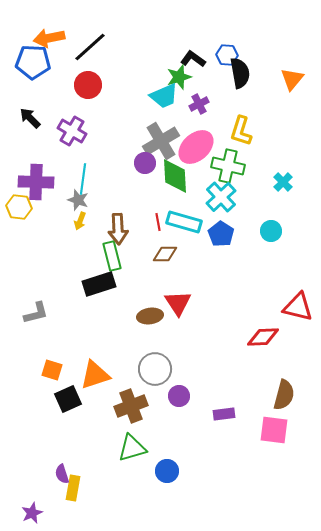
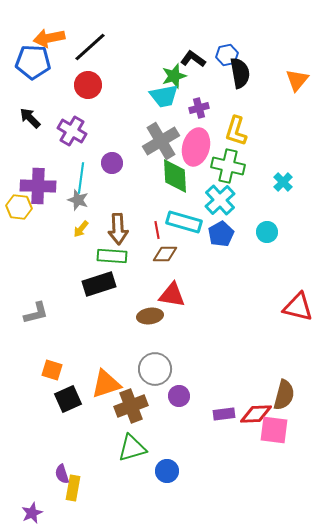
blue hexagon at (227, 55): rotated 15 degrees counterclockwise
green star at (179, 77): moved 5 px left, 1 px up
orange triangle at (292, 79): moved 5 px right, 1 px down
cyan trapezoid at (164, 96): rotated 12 degrees clockwise
purple cross at (199, 104): moved 4 px down; rotated 12 degrees clockwise
yellow L-shape at (241, 131): moved 5 px left
pink ellipse at (196, 147): rotated 33 degrees counterclockwise
purple circle at (145, 163): moved 33 px left
cyan line at (83, 179): moved 2 px left, 1 px up
purple cross at (36, 182): moved 2 px right, 4 px down
cyan cross at (221, 197): moved 1 px left, 3 px down
yellow arrow at (80, 221): moved 1 px right, 8 px down; rotated 18 degrees clockwise
red line at (158, 222): moved 1 px left, 8 px down
cyan circle at (271, 231): moved 4 px left, 1 px down
blue pentagon at (221, 234): rotated 10 degrees clockwise
green rectangle at (112, 256): rotated 72 degrees counterclockwise
red triangle at (178, 303): moved 6 px left, 8 px up; rotated 48 degrees counterclockwise
red diamond at (263, 337): moved 7 px left, 77 px down
orange triangle at (95, 375): moved 11 px right, 9 px down
